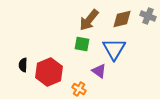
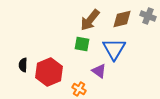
brown arrow: moved 1 px right
